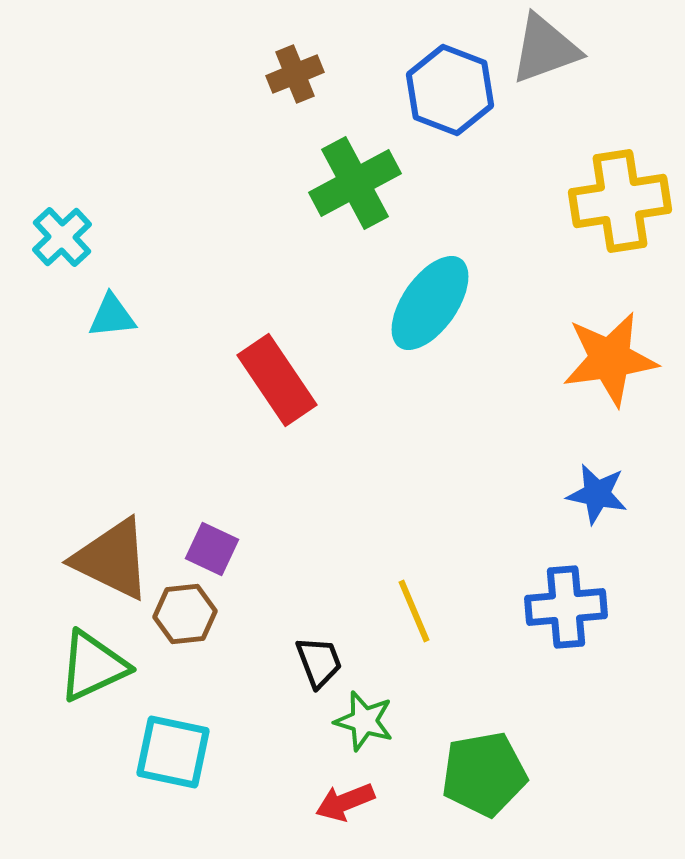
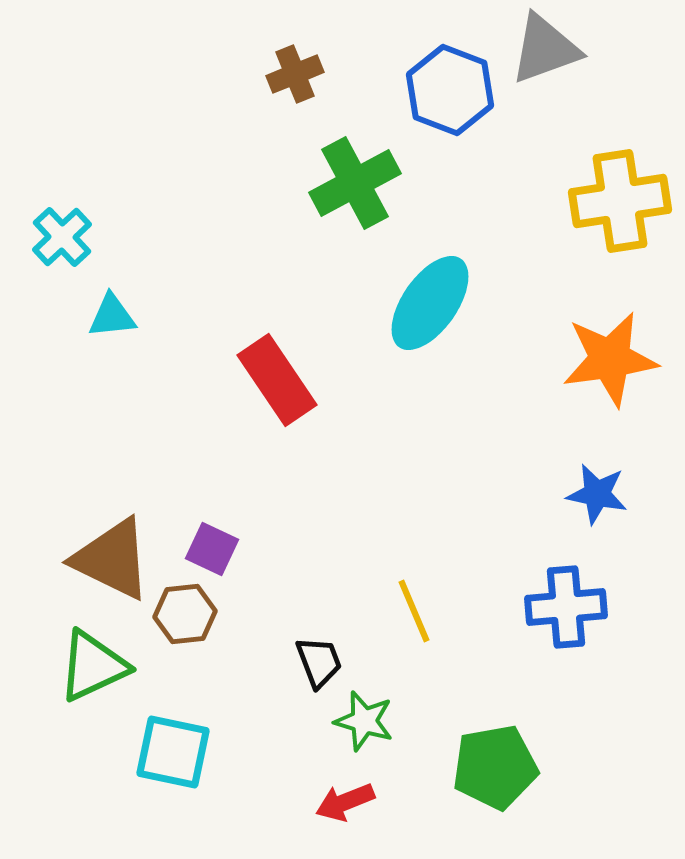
green pentagon: moved 11 px right, 7 px up
